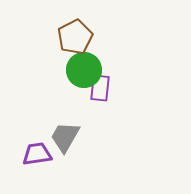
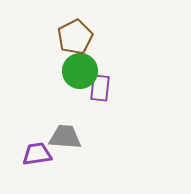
green circle: moved 4 px left, 1 px down
gray trapezoid: rotated 64 degrees clockwise
